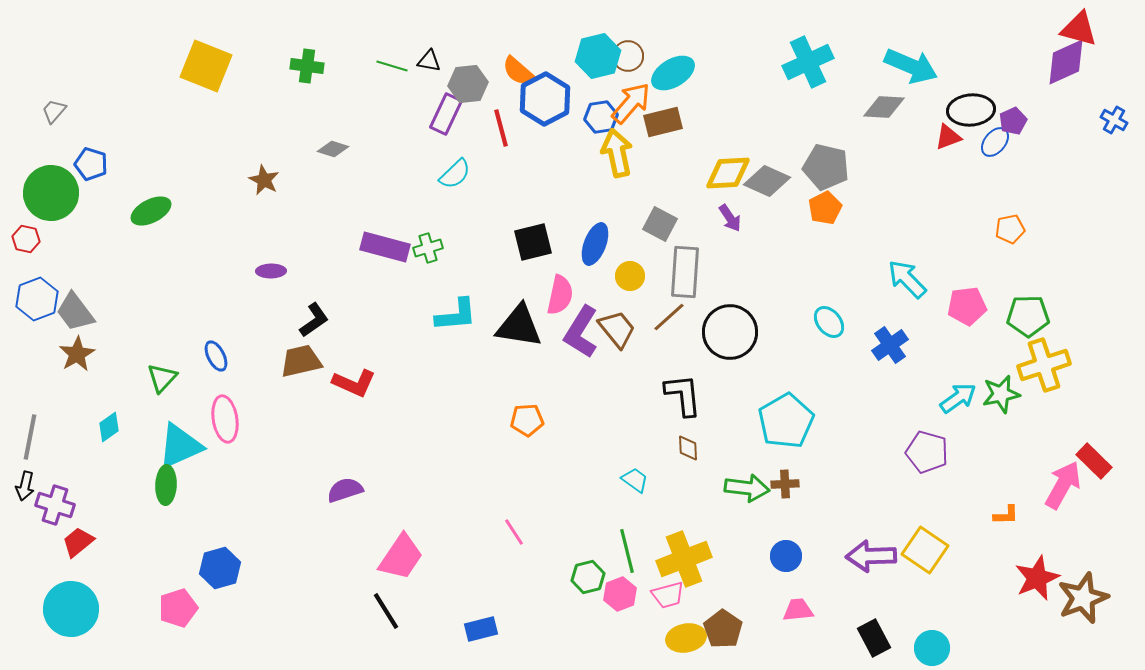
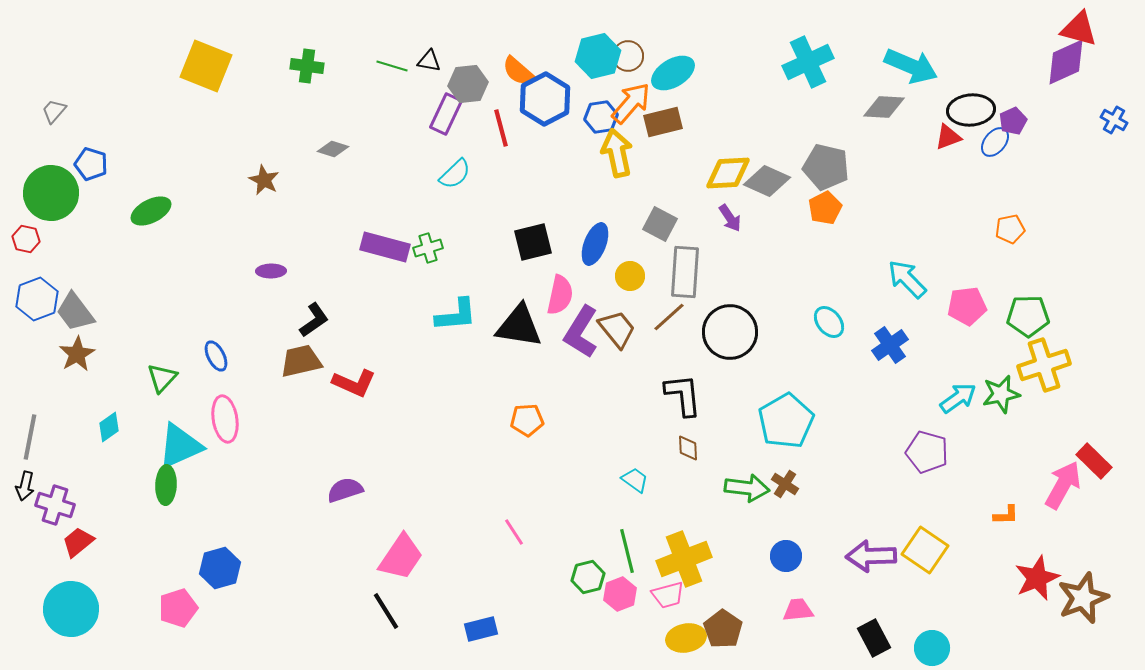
brown cross at (785, 484): rotated 36 degrees clockwise
